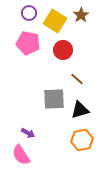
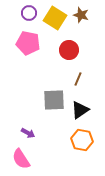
brown star: rotated 21 degrees counterclockwise
yellow square: moved 3 px up
red circle: moved 6 px right
brown line: moved 1 px right; rotated 72 degrees clockwise
gray square: moved 1 px down
black triangle: rotated 18 degrees counterclockwise
orange hexagon: rotated 20 degrees clockwise
pink semicircle: moved 4 px down
